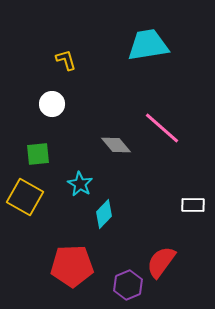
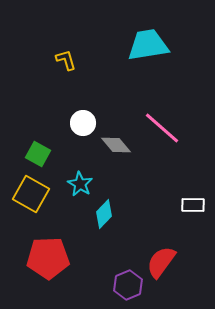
white circle: moved 31 px right, 19 px down
green square: rotated 35 degrees clockwise
yellow square: moved 6 px right, 3 px up
red pentagon: moved 24 px left, 8 px up
